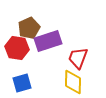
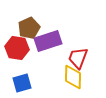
yellow diamond: moved 5 px up
